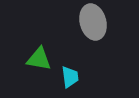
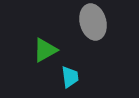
green triangle: moved 6 px right, 9 px up; rotated 40 degrees counterclockwise
